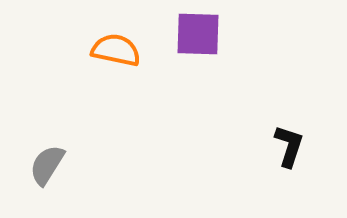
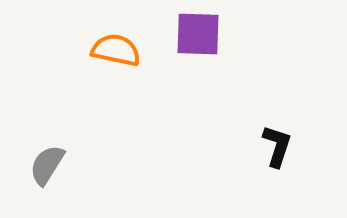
black L-shape: moved 12 px left
